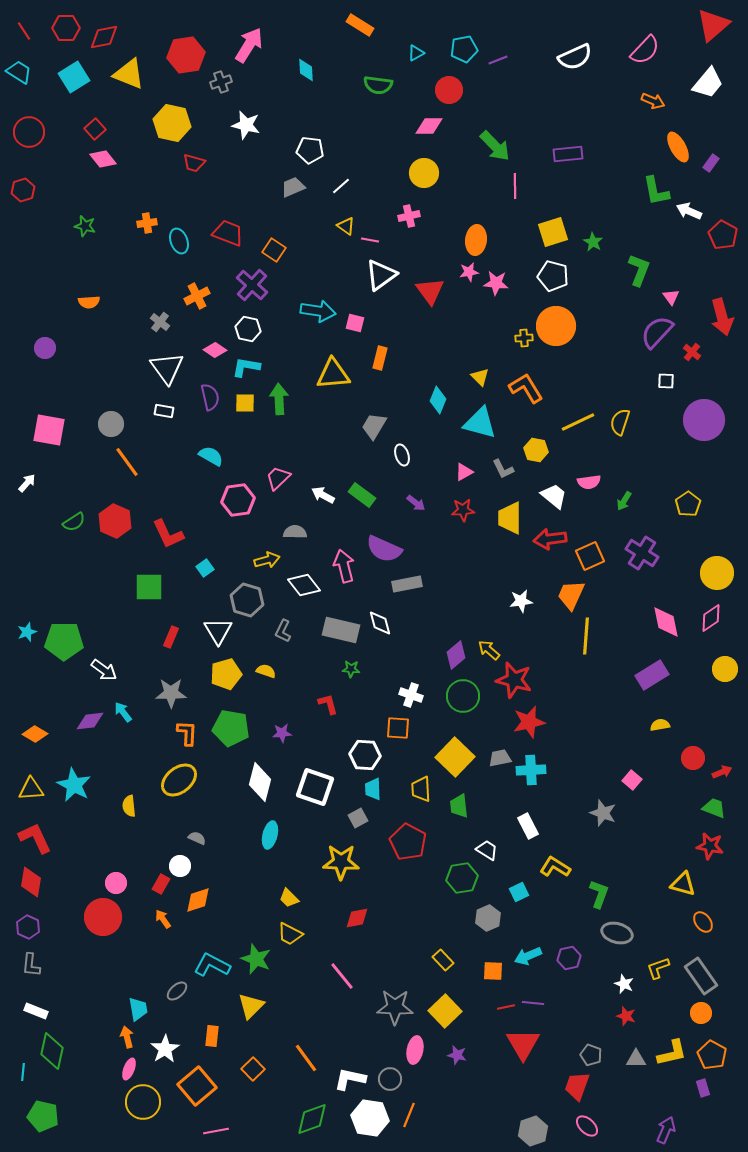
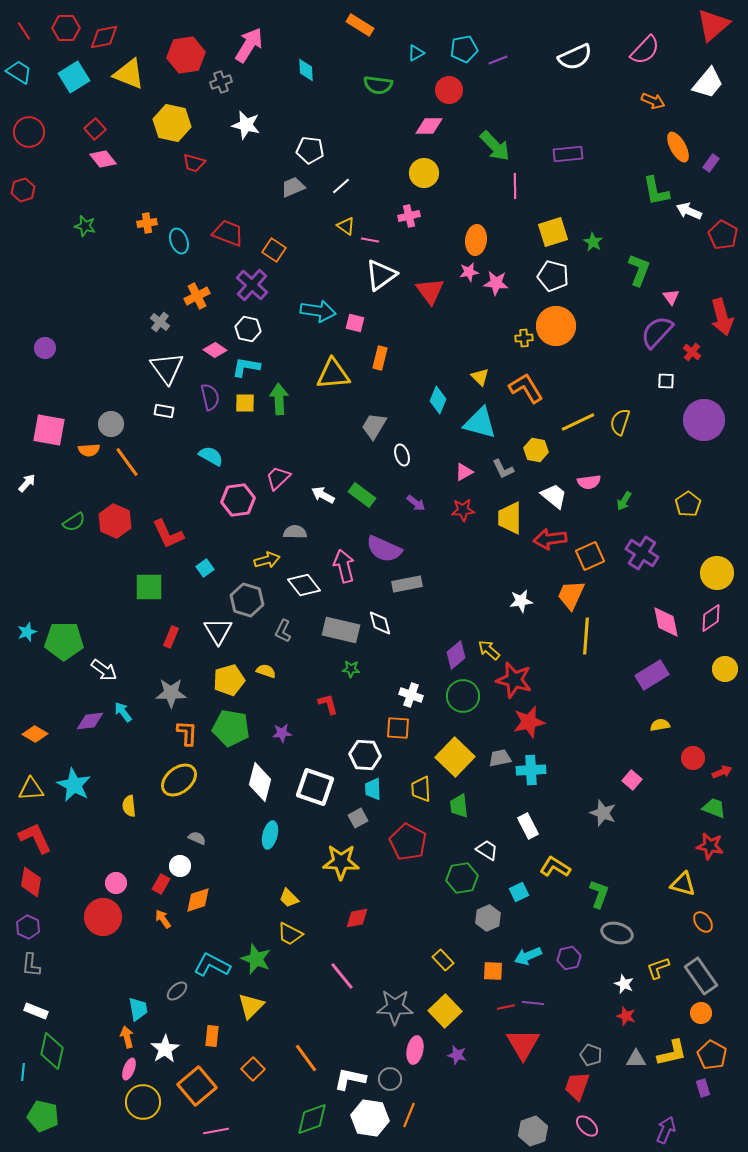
orange semicircle at (89, 302): moved 148 px down
yellow pentagon at (226, 674): moved 3 px right, 6 px down
